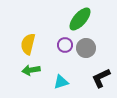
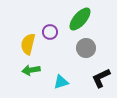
purple circle: moved 15 px left, 13 px up
